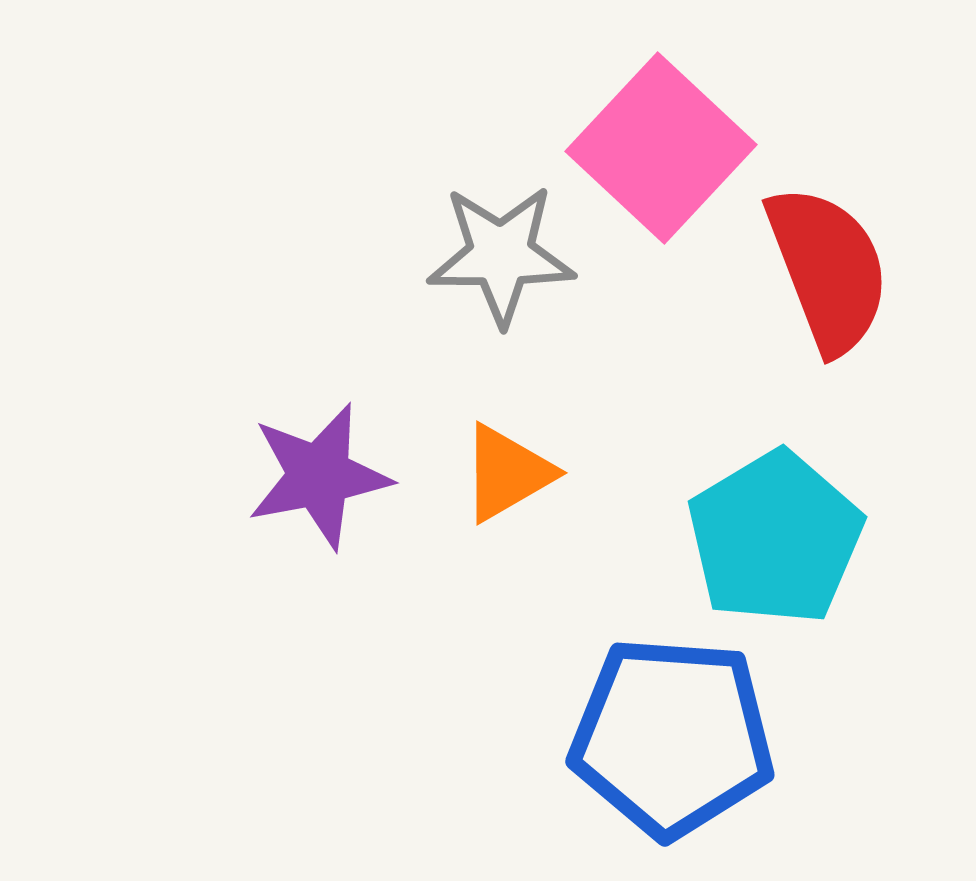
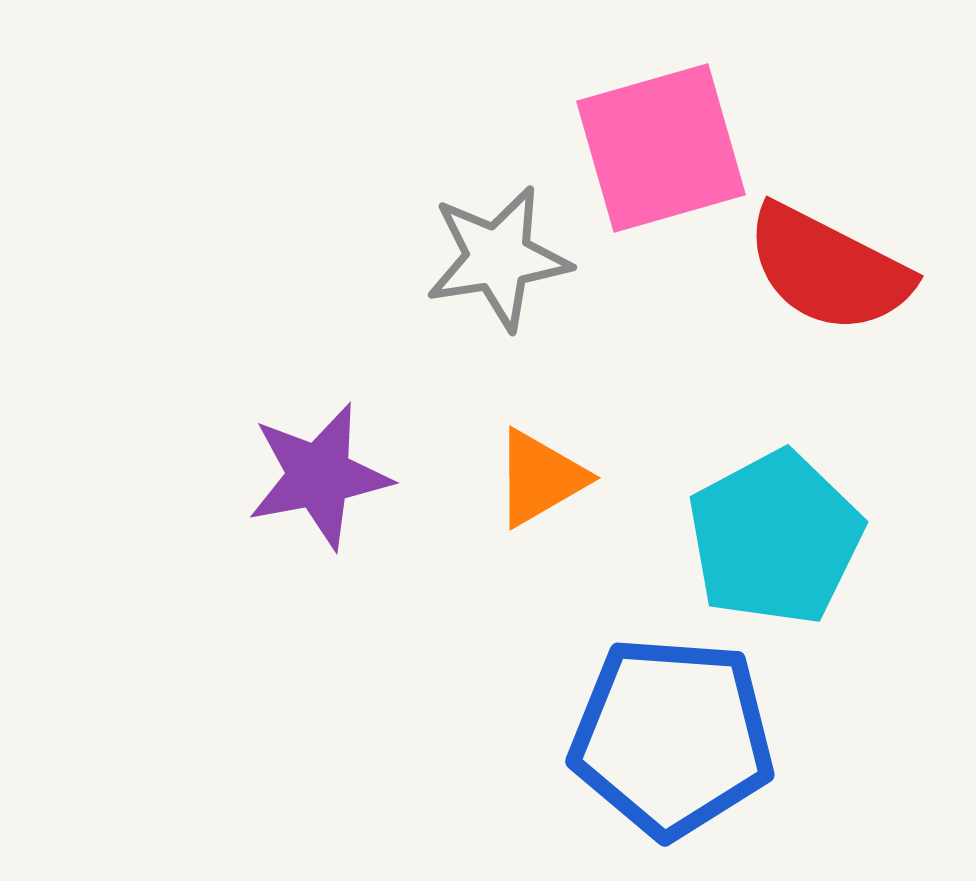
pink square: rotated 31 degrees clockwise
gray star: moved 3 px left, 3 px down; rotated 9 degrees counterclockwise
red semicircle: rotated 138 degrees clockwise
orange triangle: moved 33 px right, 5 px down
cyan pentagon: rotated 3 degrees clockwise
